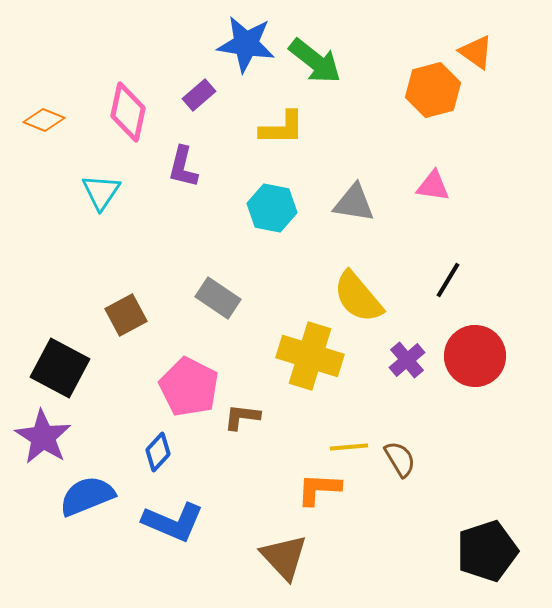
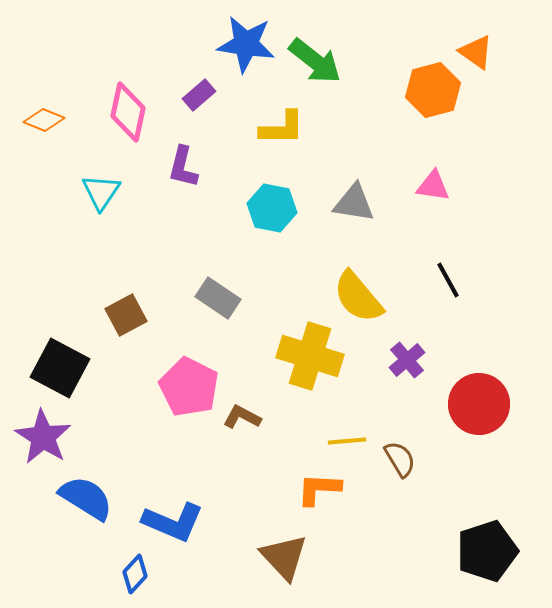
black line: rotated 60 degrees counterclockwise
red circle: moved 4 px right, 48 px down
brown L-shape: rotated 21 degrees clockwise
yellow line: moved 2 px left, 6 px up
blue diamond: moved 23 px left, 122 px down
blue semicircle: moved 1 px left, 2 px down; rotated 54 degrees clockwise
